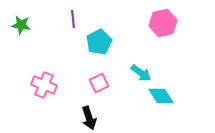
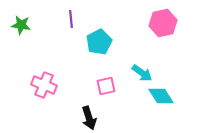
purple line: moved 2 px left
cyan arrow: moved 1 px right
pink square: moved 7 px right, 3 px down; rotated 12 degrees clockwise
